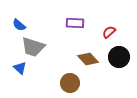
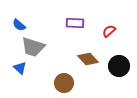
red semicircle: moved 1 px up
black circle: moved 9 px down
brown circle: moved 6 px left
